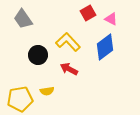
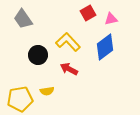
pink triangle: rotated 40 degrees counterclockwise
